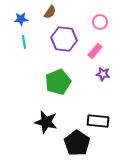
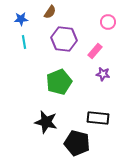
pink circle: moved 8 px right
green pentagon: moved 1 px right
black rectangle: moved 3 px up
black pentagon: rotated 20 degrees counterclockwise
